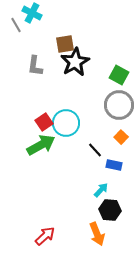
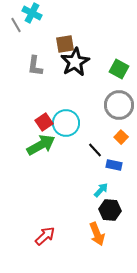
green square: moved 6 px up
